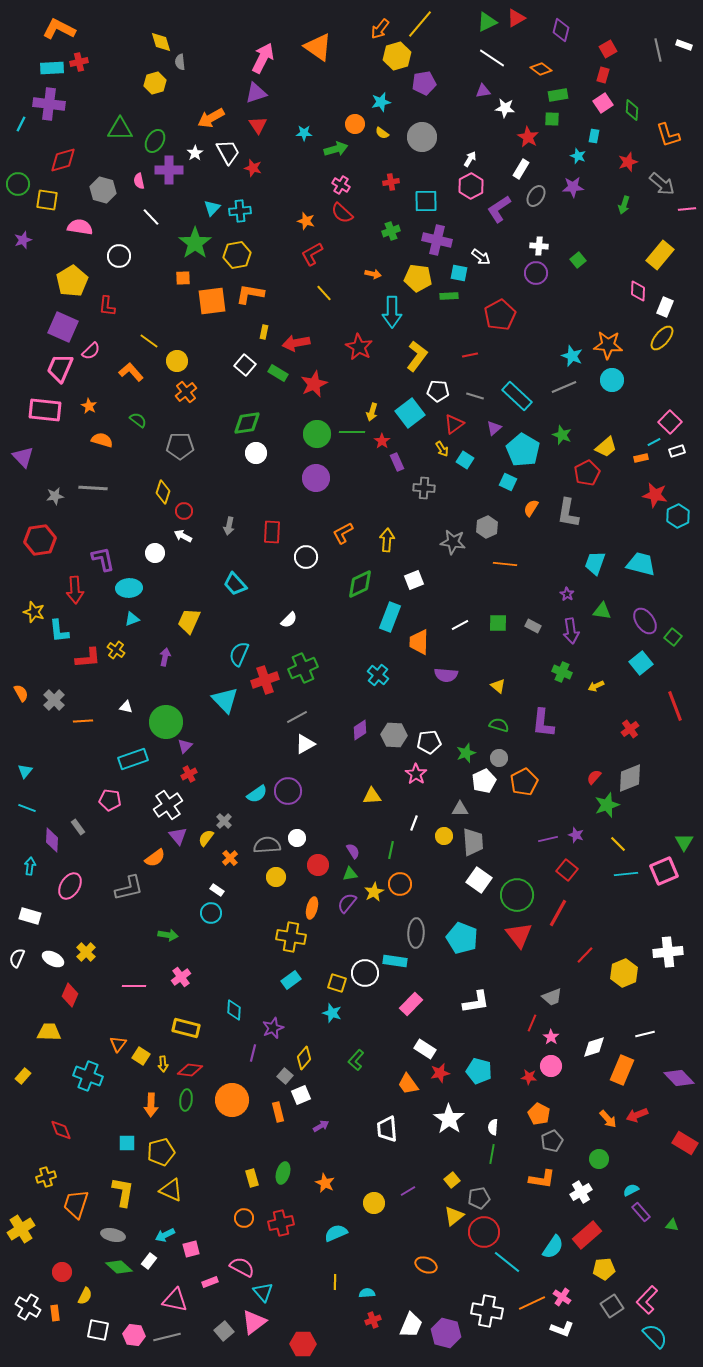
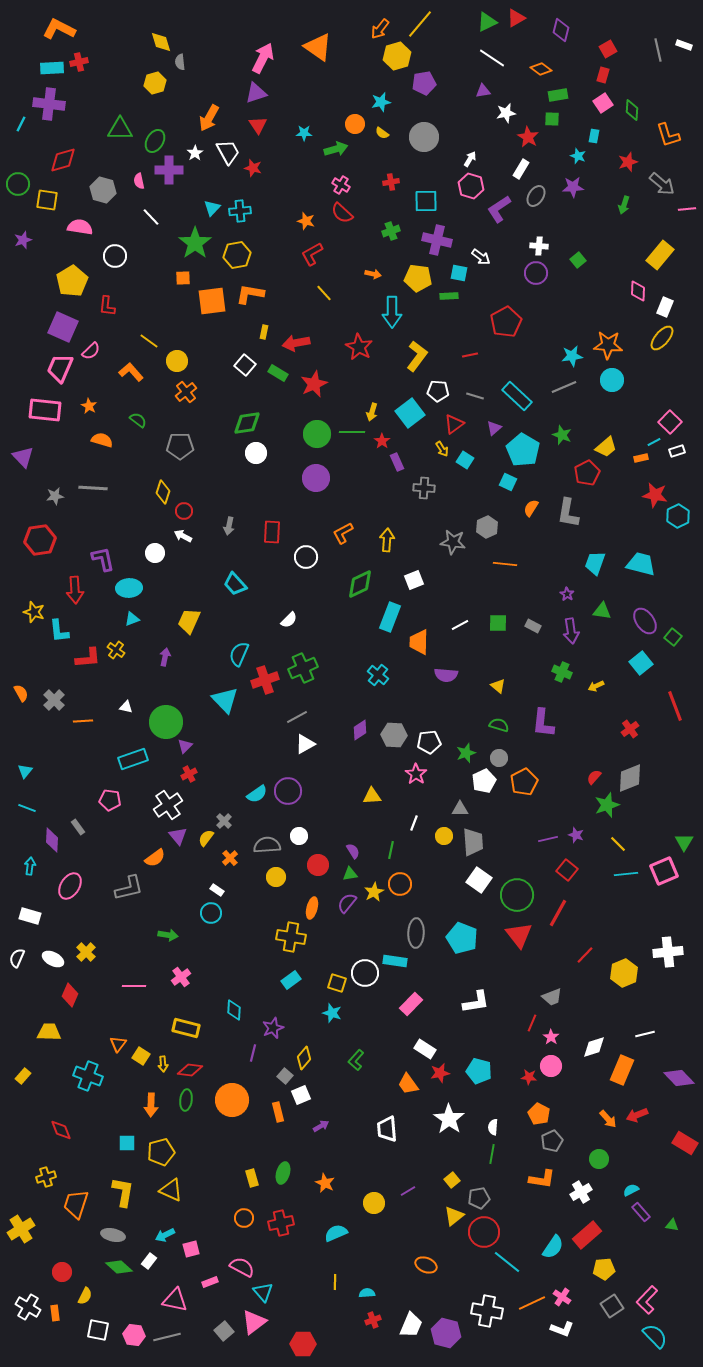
white star at (505, 108): moved 1 px right, 5 px down; rotated 18 degrees counterclockwise
orange arrow at (211, 118): moved 2 px left; rotated 32 degrees counterclockwise
gray circle at (422, 137): moved 2 px right
pink hexagon at (471, 186): rotated 15 degrees counterclockwise
white circle at (119, 256): moved 4 px left
red pentagon at (500, 315): moved 6 px right, 7 px down
cyan star at (572, 356): rotated 30 degrees counterclockwise
white circle at (297, 838): moved 2 px right, 2 px up
